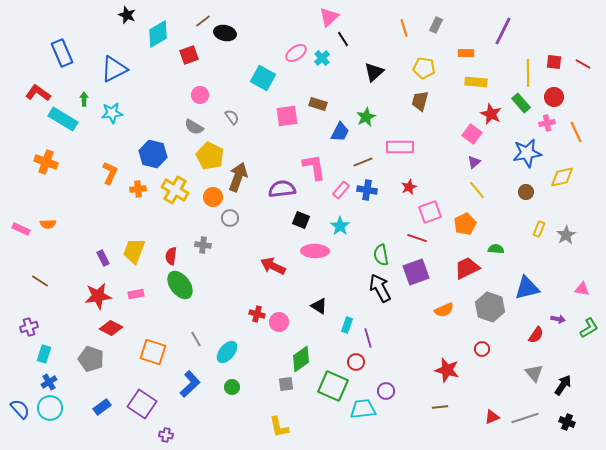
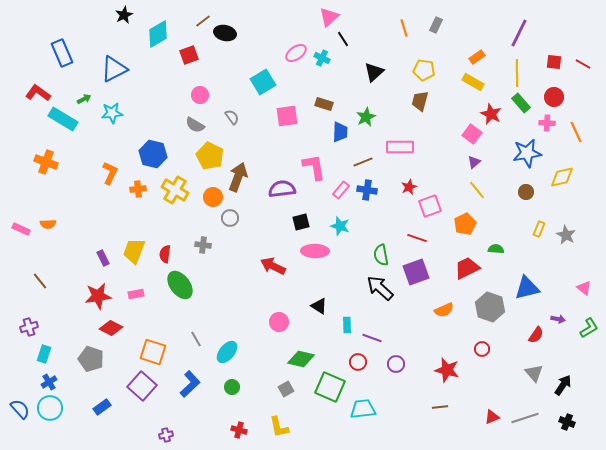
black star at (127, 15): moved 3 px left; rotated 24 degrees clockwise
purple line at (503, 31): moved 16 px right, 2 px down
orange rectangle at (466, 53): moved 11 px right, 4 px down; rotated 35 degrees counterclockwise
cyan cross at (322, 58): rotated 21 degrees counterclockwise
yellow pentagon at (424, 68): moved 2 px down
yellow line at (528, 73): moved 11 px left
cyan square at (263, 78): moved 4 px down; rotated 30 degrees clockwise
yellow rectangle at (476, 82): moved 3 px left; rotated 25 degrees clockwise
green arrow at (84, 99): rotated 64 degrees clockwise
brown rectangle at (318, 104): moved 6 px right
pink cross at (547, 123): rotated 14 degrees clockwise
gray semicircle at (194, 127): moved 1 px right, 2 px up
blue trapezoid at (340, 132): rotated 25 degrees counterclockwise
pink square at (430, 212): moved 6 px up
black square at (301, 220): moved 2 px down; rotated 36 degrees counterclockwise
cyan star at (340, 226): rotated 18 degrees counterclockwise
gray star at (566, 235): rotated 12 degrees counterclockwise
red semicircle at (171, 256): moved 6 px left, 2 px up
brown line at (40, 281): rotated 18 degrees clockwise
black arrow at (380, 288): rotated 20 degrees counterclockwise
pink triangle at (582, 289): moved 2 px right, 1 px up; rotated 28 degrees clockwise
red cross at (257, 314): moved 18 px left, 116 px down
cyan rectangle at (347, 325): rotated 21 degrees counterclockwise
purple line at (368, 338): moved 4 px right; rotated 54 degrees counterclockwise
green diamond at (301, 359): rotated 48 degrees clockwise
red circle at (356, 362): moved 2 px right
gray square at (286, 384): moved 5 px down; rotated 21 degrees counterclockwise
green square at (333, 386): moved 3 px left, 1 px down
purple circle at (386, 391): moved 10 px right, 27 px up
purple square at (142, 404): moved 18 px up; rotated 8 degrees clockwise
purple cross at (166, 435): rotated 24 degrees counterclockwise
